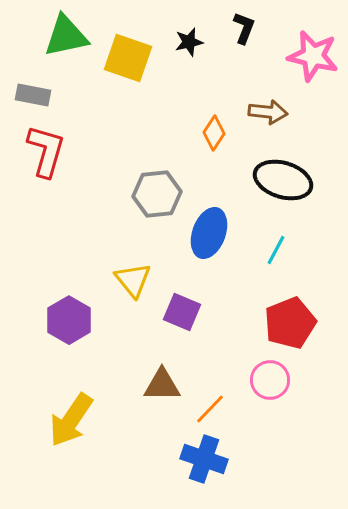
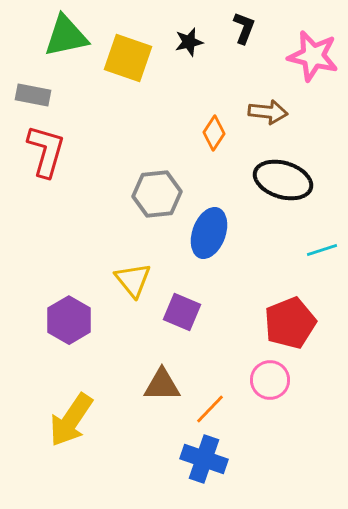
cyan line: moved 46 px right; rotated 44 degrees clockwise
